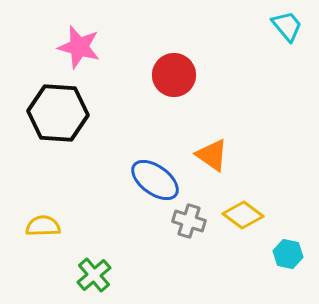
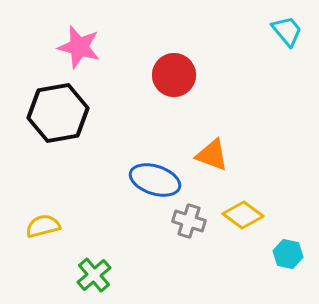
cyan trapezoid: moved 5 px down
black hexagon: rotated 14 degrees counterclockwise
orange triangle: rotated 15 degrees counterclockwise
blue ellipse: rotated 18 degrees counterclockwise
yellow semicircle: rotated 12 degrees counterclockwise
